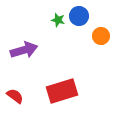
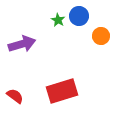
green star: rotated 16 degrees clockwise
purple arrow: moved 2 px left, 6 px up
